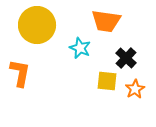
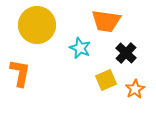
black cross: moved 5 px up
yellow square: moved 1 px left, 1 px up; rotated 30 degrees counterclockwise
